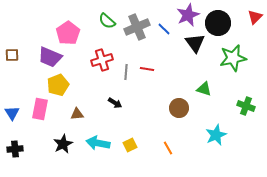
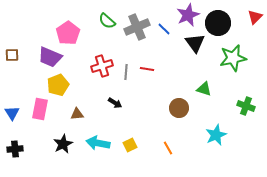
red cross: moved 6 px down
